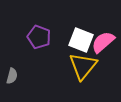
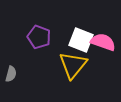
pink semicircle: rotated 60 degrees clockwise
yellow triangle: moved 10 px left, 1 px up
gray semicircle: moved 1 px left, 2 px up
